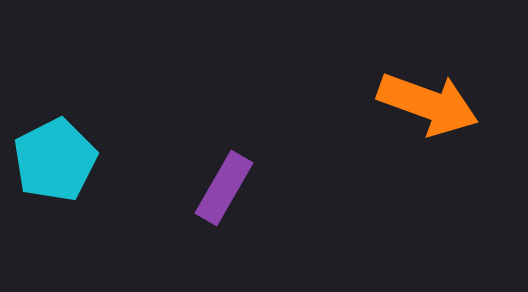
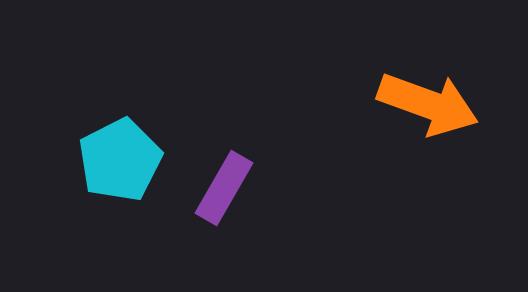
cyan pentagon: moved 65 px right
